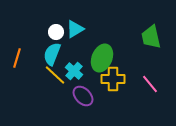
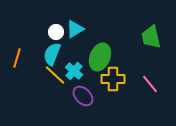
green ellipse: moved 2 px left, 1 px up
